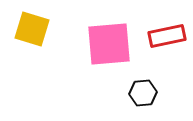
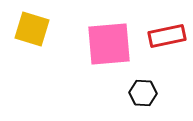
black hexagon: rotated 8 degrees clockwise
